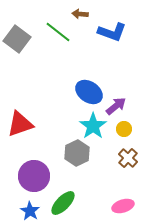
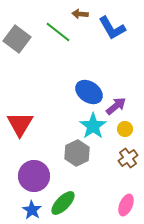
blue L-shape: moved 4 px up; rotated 40 degrees clockwise
red triangle: rotated 40 degrees counterclockwise
yellow circle: moved 1 px right
brown cross: rotated 12 degrees clockwise
pink ellipse: moved 3 px right, 1 px up; rotated 50 degrees counterclockwise
blue star: moved 2 px right, 1 px up
